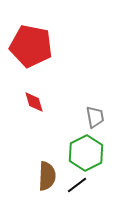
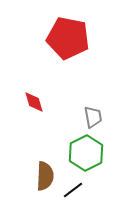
red pentagon: moved 37 px right, 8 px up
gray trapezoid: moved 2 px left
brown semicircle: moved 2 px left
black line: moved 4 px left, 5 px down
